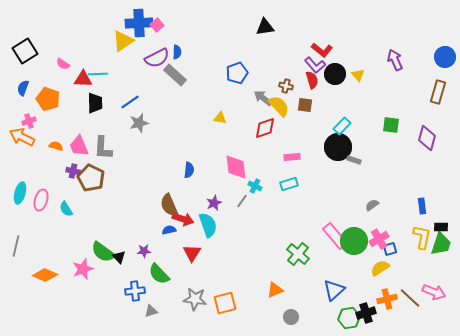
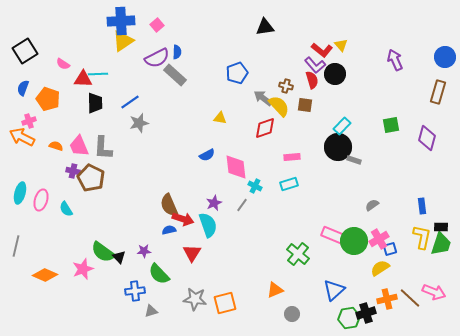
blue cross at (139, 23): moved 18 px left, 2 px up
yellow triangle at (358, 75): moved 17 px left, 30 px up
green square at (391, 125): rotated 18 degrees counterclockwise
blue semicircle at (189, 170): moved 18 px right, 15 px up; rotated 56 degrees clockwise
gray line at (242, 201): moved 4 px down
pink rectangle at (335, 236): rotated 28 degrees counterclockwise
gray circle at (291, 317): moved 1 px right, 3 px up
